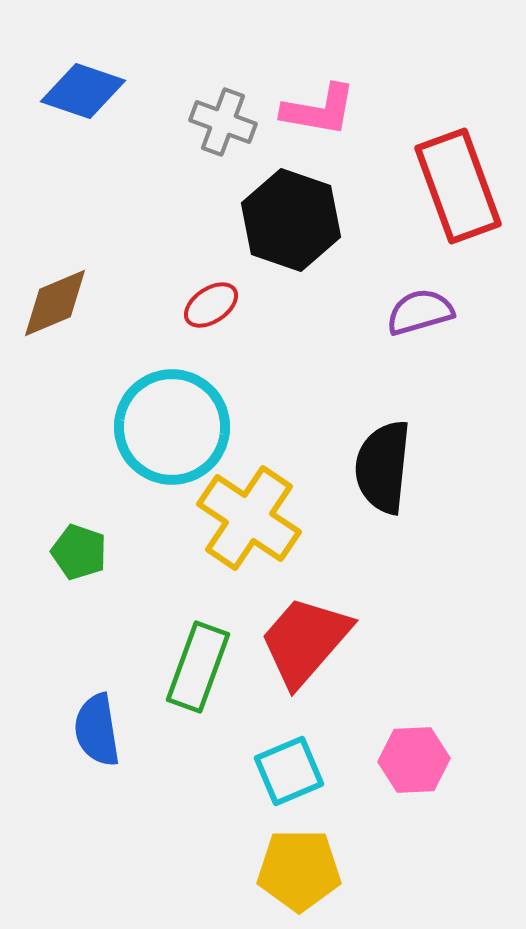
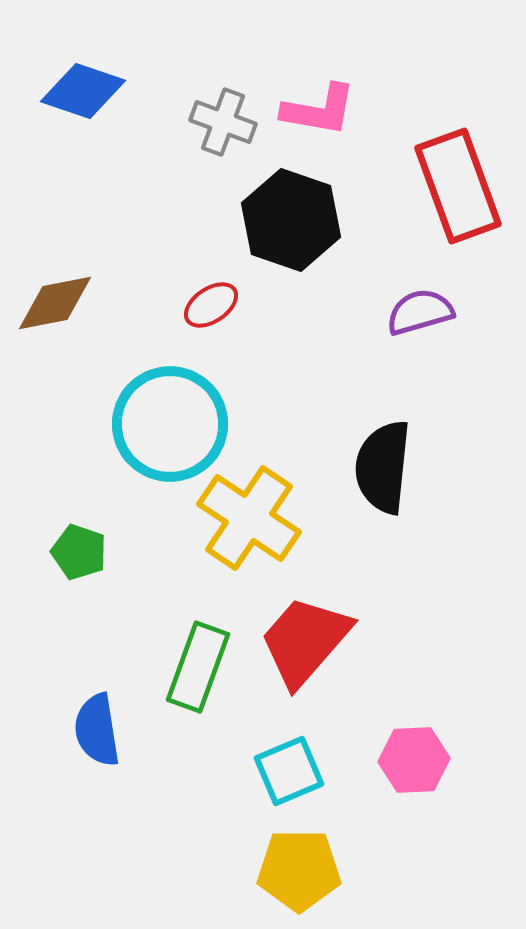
brown diamond: rotated 12 degrees clockwise
cyan circle: moved 2 px left, 3 px up
